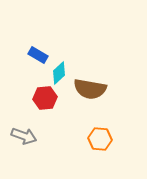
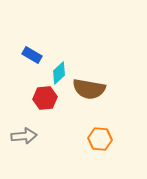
blue rectangle: moved 6 px left
brown semicircle: moved 1 px left
gray arrow: rotated 25 degrees counterclockwise
